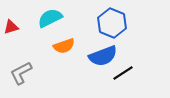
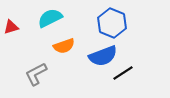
gray L-shape: moved 15 px right, 1 px down
